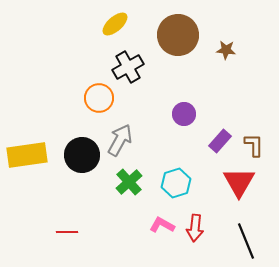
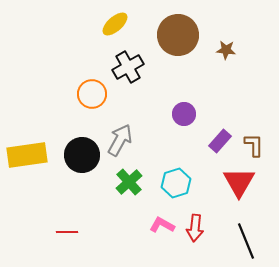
orange circle: moved 7 px left, 4 px up
